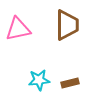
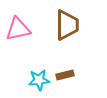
brown rectangle: moved 5 px left, 8 px up
